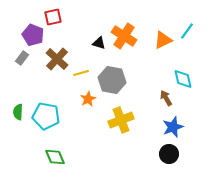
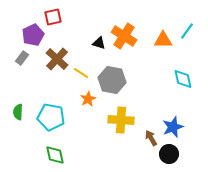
purple pentagon: rotated 25 degrees clockwise
orange triangle: rotated 24 degrees clockwise
yellow line: rotated 49 degrees clockwise
brown arrow: moved 15 px left, 40 px down
cyan pentagon: moved 5 px right, 1 px down
yellow cross: rotated 25 degrees clockwise
green diamond: moved 2 px up; rotated 10 degrees clockwise
